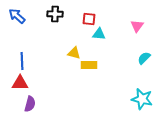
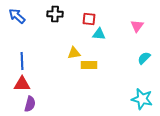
yellow triangle: rotated 24 degrees counterclockwise
red triangle: moved 2 px right, 1 px down
